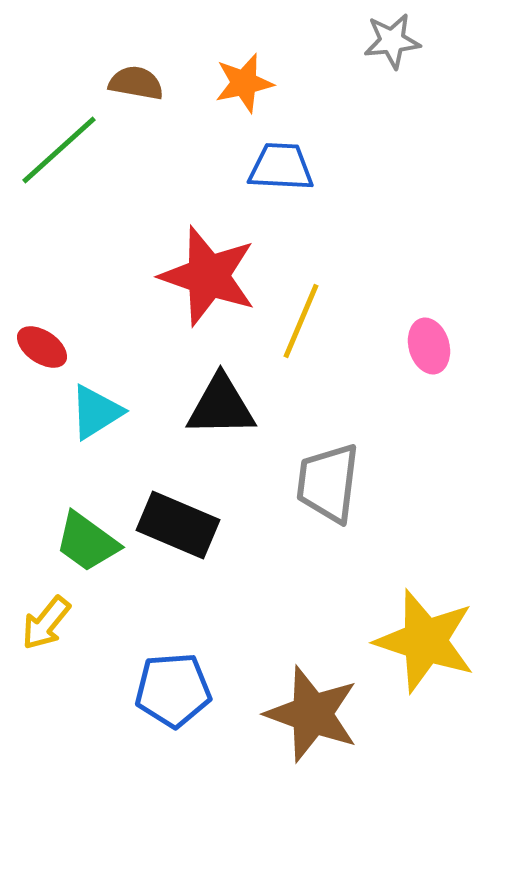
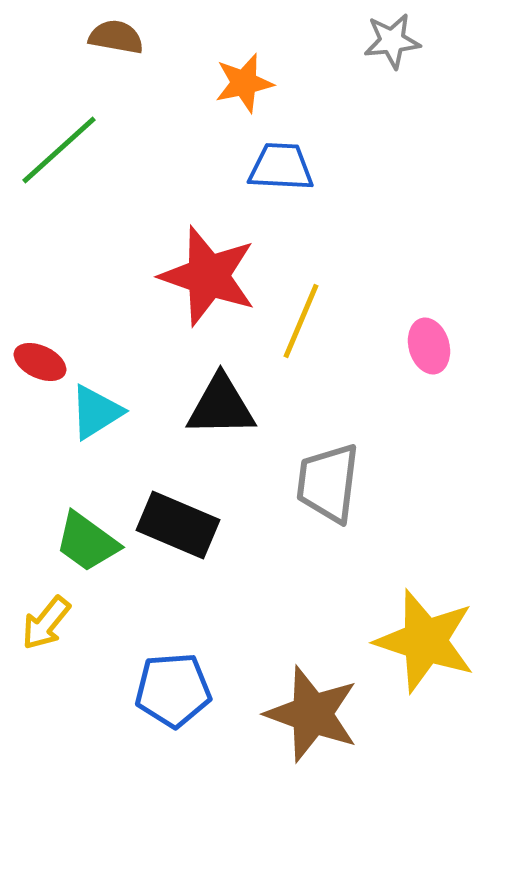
brown semicircle: moved 20 px left, 46 px up
red ellipse: moved 2 px left, 15 px down; rotated 9 degrees counterclockwise
